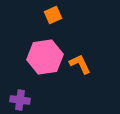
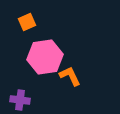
orange square: moved 26 px left, 7 px down
orange L-shape: moved 10 px left, 12 px down
